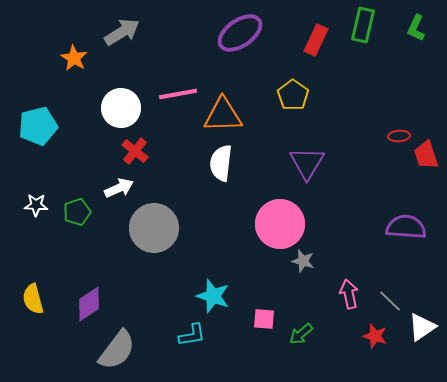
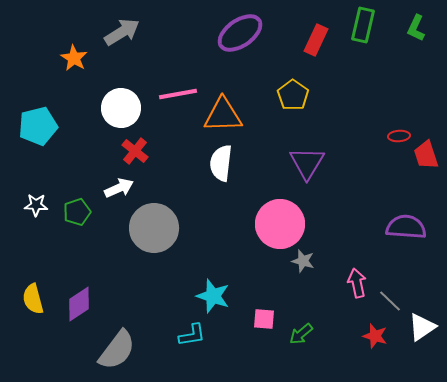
pink arrow: moved 8 px right, 11 px up
purple diamond: moved 10 px left
